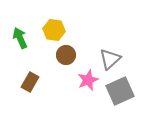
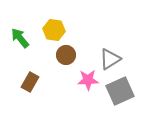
green arrow: rotated 15 degrees counterclockwise
gray triangle: rotated 10 degrees clockwise
pink star: rotated 20 degrees clockwise
